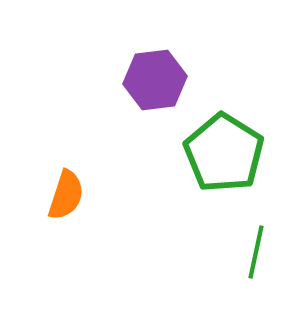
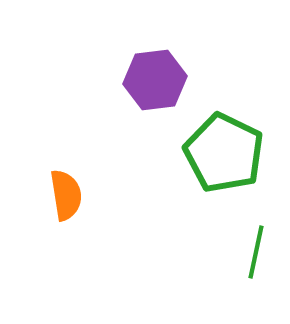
green pentagon: rotated 6 degrees counterclockwise
orange semicircle: rotated 27 degrees counterclockwise
